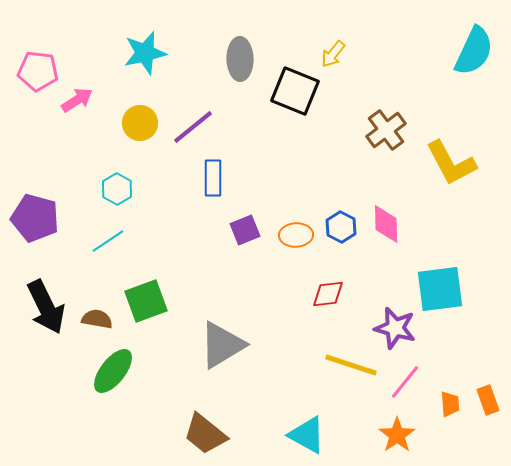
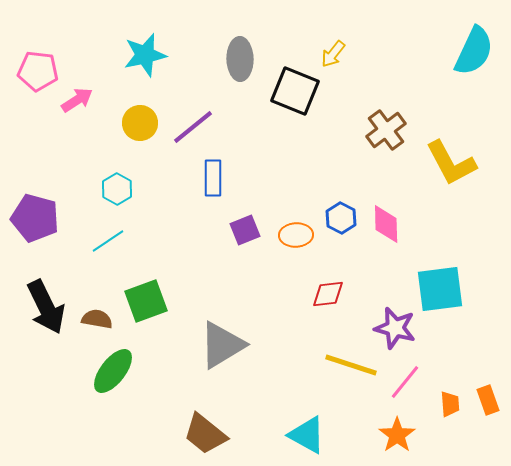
cyan star: moved 2 px down
blue hexagon: moved 9 px up
